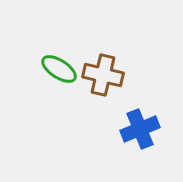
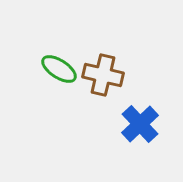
blue cross: moved 5 px up; rotated 21 degrees counterclockwise
